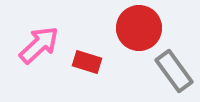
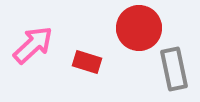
pink arrow: moved 6 px left
gray rectangle: moved 2 px up; rotated 24 degrees clockwise
